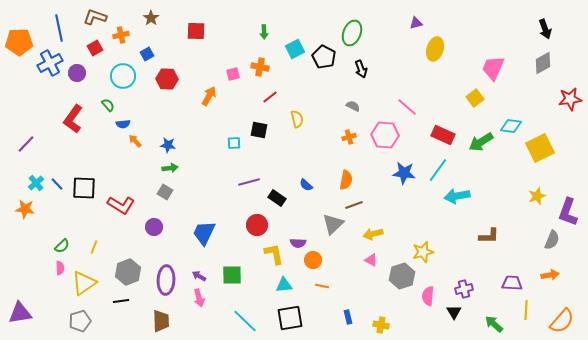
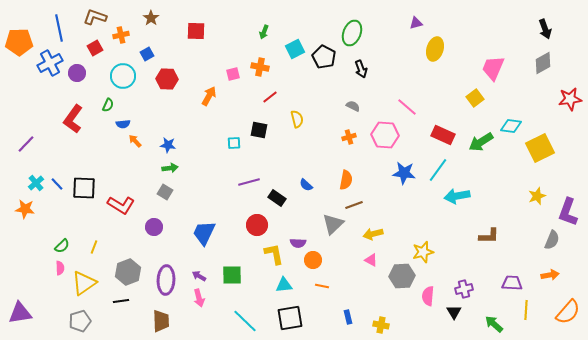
green arrow at (264, 32): rotated 24 degrees clockwise
green semicircle at (108, 105): rotated 64 degrees clockwise
gray hexagon at (402, 276): rotated 15 degrees clockwise
orange semicircle at (562, 321): moved 6 px right, 9 px up
